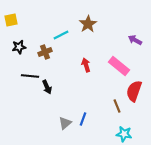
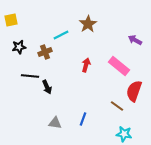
red arrow: rotated 32 degrees clockwise
brown line: rotated 32 degrees counterclockwise
gray triangle: moved 10 px left; rotated 48 degrees clockwise
